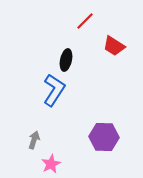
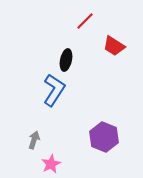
purple hexagon: rotated 20 degrees clockwise
